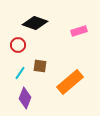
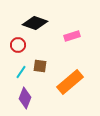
pink rectangle: moved 7 px left, 5 px down
cyan line: moved 1 px right, 1 px up
